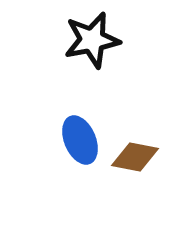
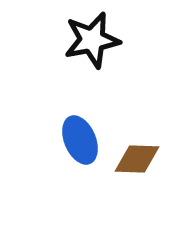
brown diamond: moved 2 px right, 2 px down; rotated 9 degrees counterclockwise
